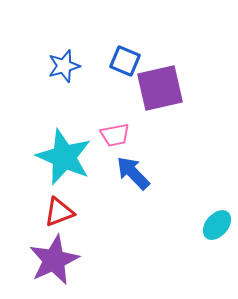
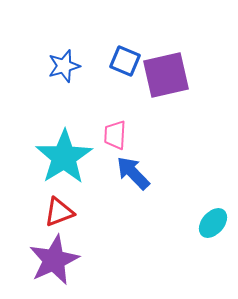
purple square: moved 6 px right, 13 px up
pink trapezoid: rotated 104 degrees clockwise
cyan star: rotated 16 degrees clockwise
cyan ellipse: moved 4 px left, 2 px up
